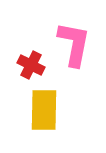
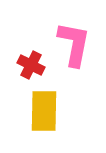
yellow rectangle: moved 1 px down
